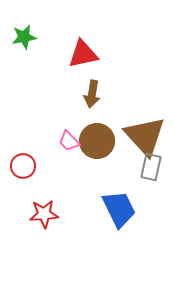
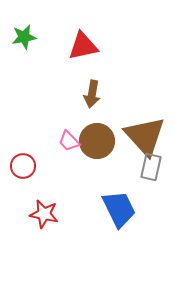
red triangle: moved 8 px up
red star: rotated 16 degrees clockwise
